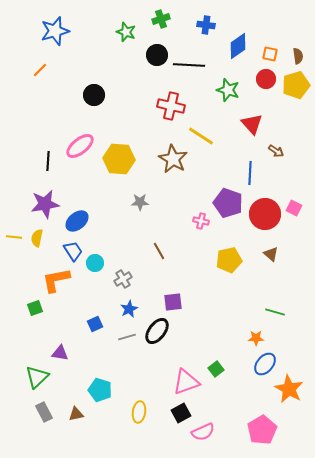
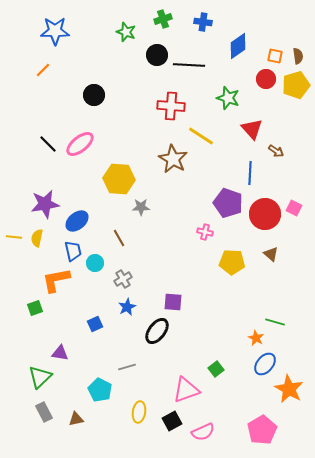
green cross at (161, 19): moved 2 px right
blue cross at (206, 25): moved 3 px left, 3 px up
blue star at (55, 31): rotated 16 degrees clockwise
orange square at (270, 54): moved 5 px right, 2 px down
orange line at (40, 70): moved 3 px right
green star at (228, 90): moved 8 px down
red cross at (171, 106): rotated 8 degrees counterclockwise
red triangle at (252, 124): moved 5 px down
pink ellipse at (80, 146): moved 2 px up
yellow hexagon at (119, 159): moved 20 px down
black line at (48, 161): moved 17 px up; rotated 48 degrees counterclockwise
gray star at (140, 202): moved 1 px right, 5 px down
pink cross at (201, 221): moved 4 px right, 11 px down
blue trapezoid at (73, 251): rotated 20 degrees clockwise
brown line at (159, 251): moved 40 px left, 13 px up
yellow pentagon at (229, 260): moved 3 px right, 2 px down; rotated 15 degrees clockwise
purple square at (173, 302): rotated 12 degrees clockwise
blue star at (129, 309): moved 2 px left, 2 px up
green line at (275, 312): moved 10 px down
gray line at (127, 337): moved 30 px down
orange star at (256, 338): rotated 28 degrees clockwise
green triangle at (37, 377): moved 3 px right
pink triangle at (186, 382): moved 8 px down
cyan pentagon at (100, 390): rotated 10 degrees clockwise
black square at (181, 413): moved 9 px left, 8 px down
brown triangle at (76, 414): moved 5 px down
